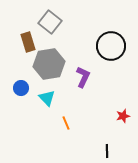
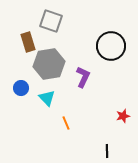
gray square: moved 1 px right, 1 px up; rotated 20 degrees counterclockwise
